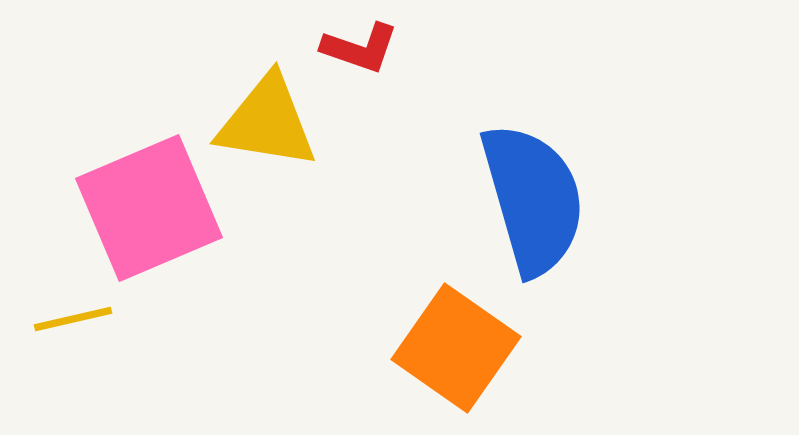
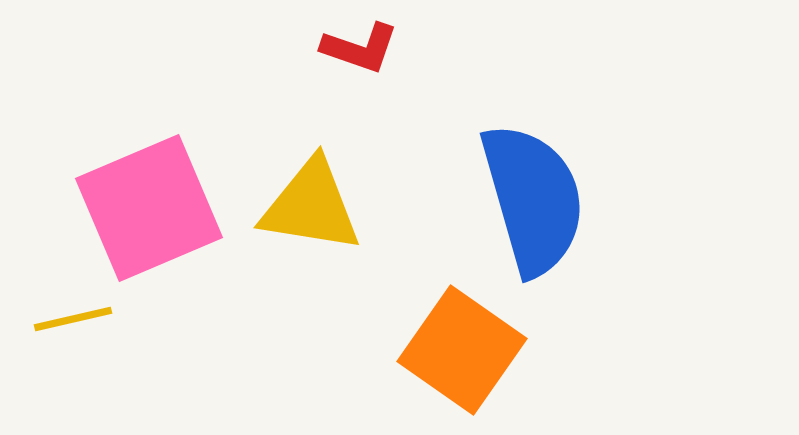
yellow triangle: moved 44 px right, 84 px down
orange square: moved 6 px right, 2 px down
